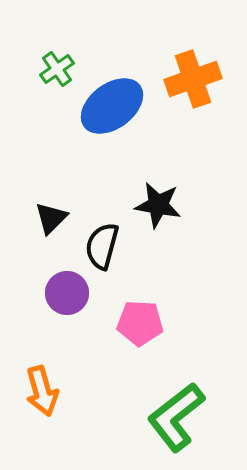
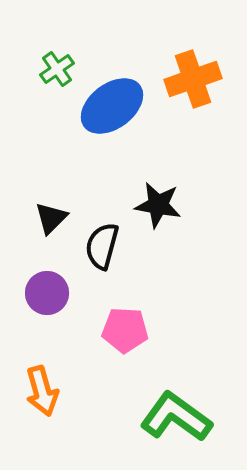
purple circle: moved 20 px left
pink pentagon: moved 15 px left, 7 px down
green L-shape: rotated 74 degrees clockwise
